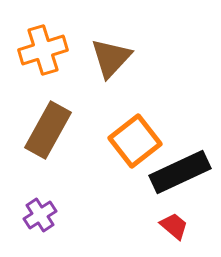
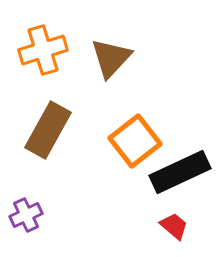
purple cross: moved 14 px left; rotated 8 degrees clockwise
